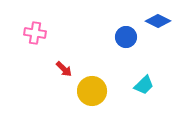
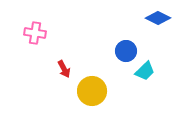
blue diamond: moved 3 px up
blue circle: moved 14 px down
red arrow: rotated 18 degrees clockwise
cyan trapezoid: moved 1 px right, 14 px up
